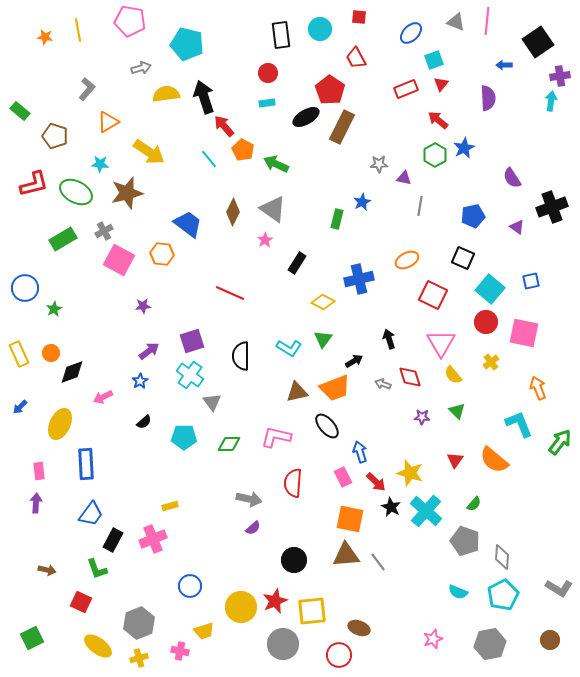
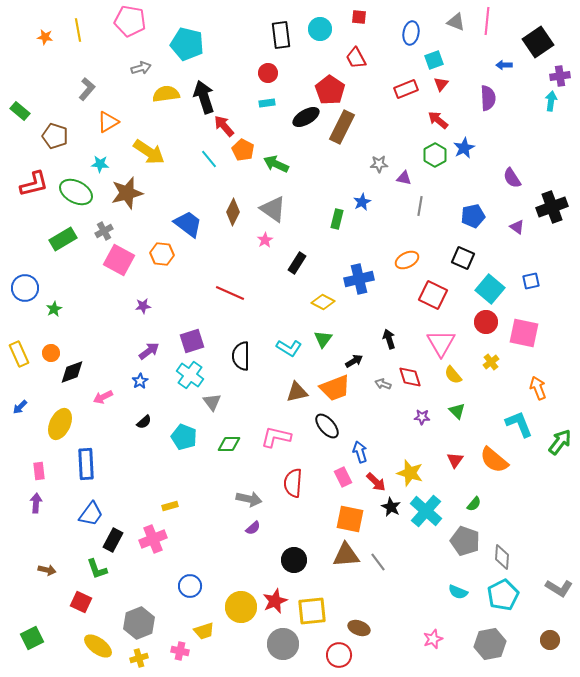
blue ellipse at (411, 33): rotated 35 degrees counterclockwise
cyan pentagon at (184, 437): rotated 20 degrees clockwise
